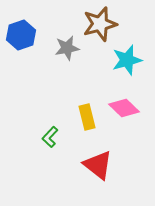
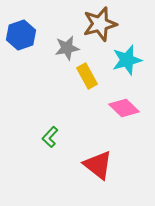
yellow rectangle: moved 41 px up; rotated 15 degrees counterclockwise
